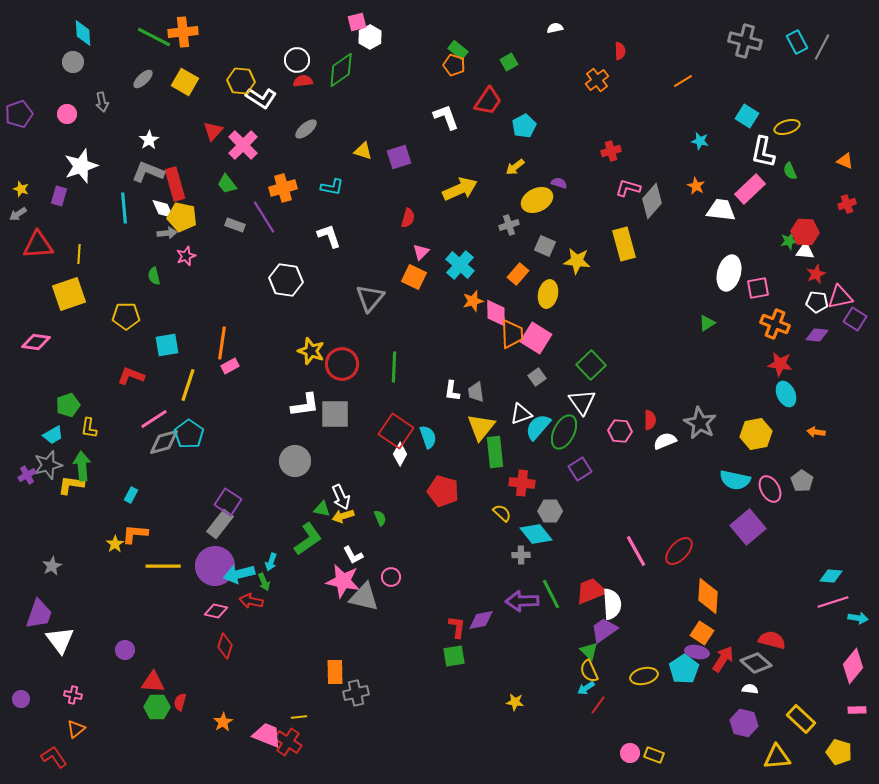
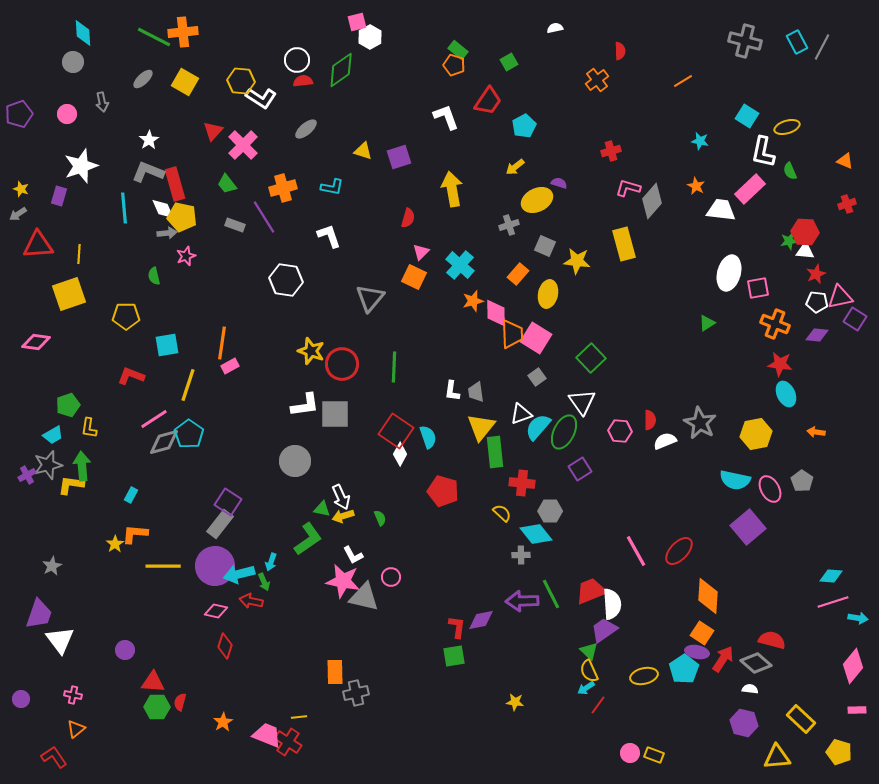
yellow arrow at (460, 189): moved 8 px left; rotated 76 degrees counterclockwise
green square at (591, 365): moved 7 px up
